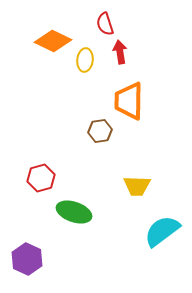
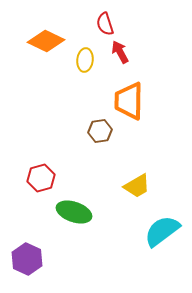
orange diamond: moved 7 px left
red arrow: rotated 20 degrees counterclockwise
yellow trapezoid: rotated 32 degrees counterclockwise
